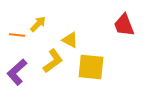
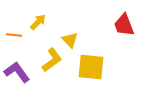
yellow arrow: moved 2 px up
orange line: moved 3 px left
yellow triangle: rotated 18 degrees clockwise
yellow L-shape: moved 1 px left, 1 px up
purple L-shape: rotated 96 degrees clockwise
